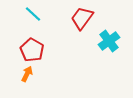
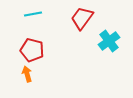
cyan line: rotated 54 degrees counterclockwise
red pentagon: rotated 15 degrees counterclockwise
orange arrow: rotated 42 degrees counterclockwise
